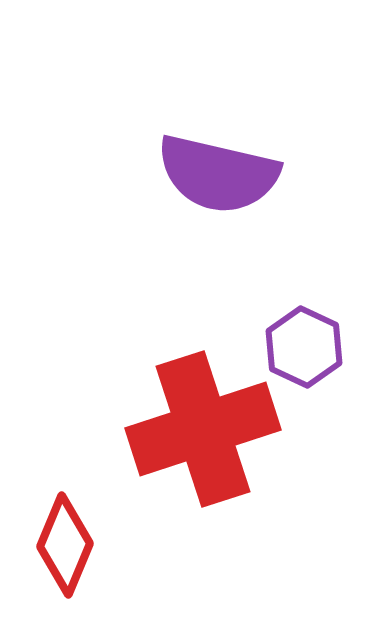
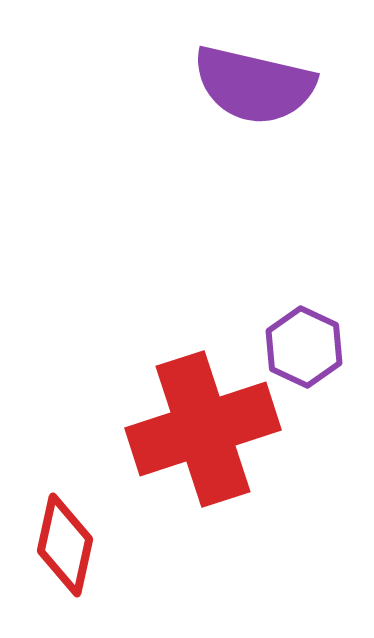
purple semicircle: moved 36 px right, 89 px up
red diamond: rotated 10 degrees counterclockwise
